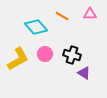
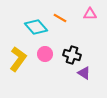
orange line: moved 2 px left, 2 px down
yellow L-shape: rotated 25 degrees counterclockwise
